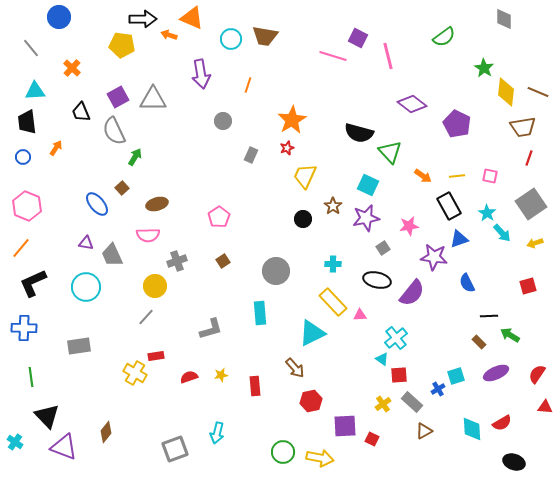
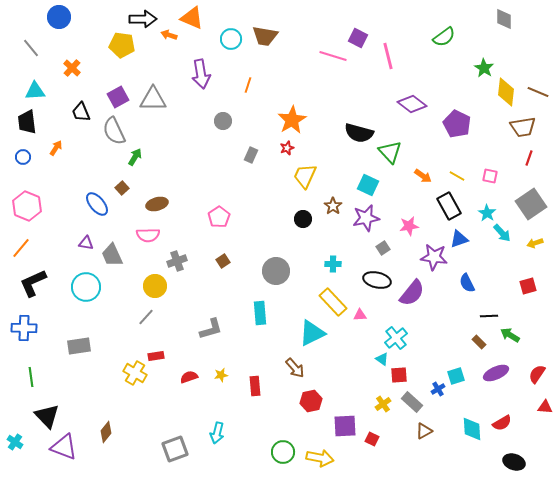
yellow line at (457, 176): rotated 35 degrees clockwise
